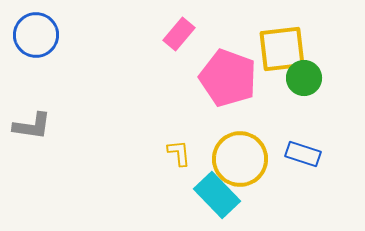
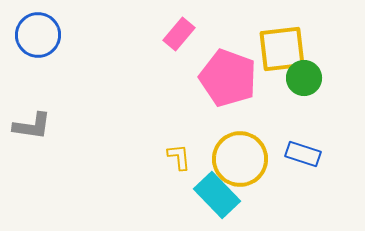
blue circle: moved 2 px right
yellow L-shape: moved 4 px down
